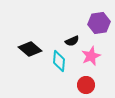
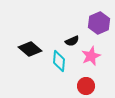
purple hexagon: rotated 15 degrees counterclockwise
red circle: moved 1 px down
